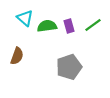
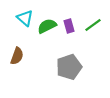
green semicircle: rotated 18 degrees counterclockwise
